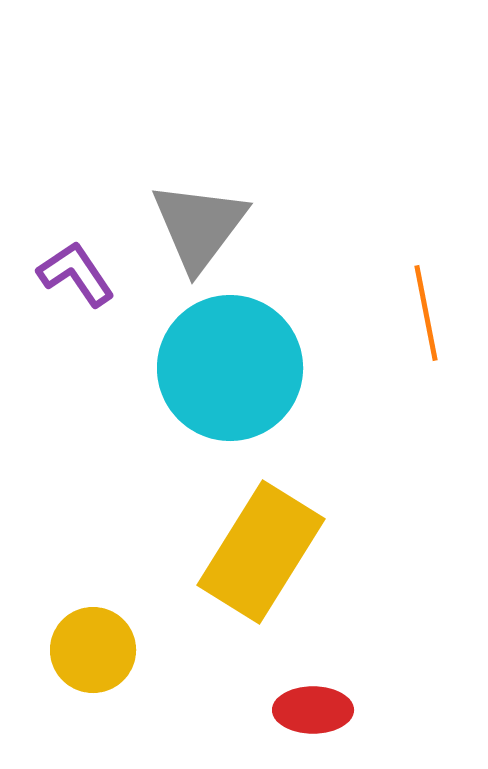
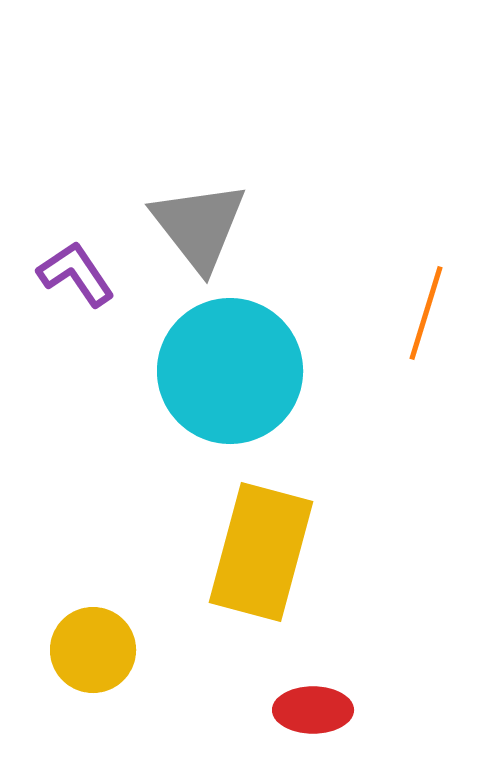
gray triangle: rotated 15 degrees counterclockwise
orange line: rotated 28 degrees clockwise
cyan circle: moved 3 px down
yellow rectangle: rotated 17 degrees counterclockwise
